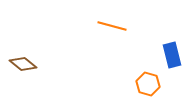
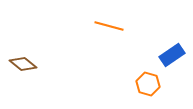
orange line: moved 3 px left
blue rectangle: rotated 70 degrees clockwise
